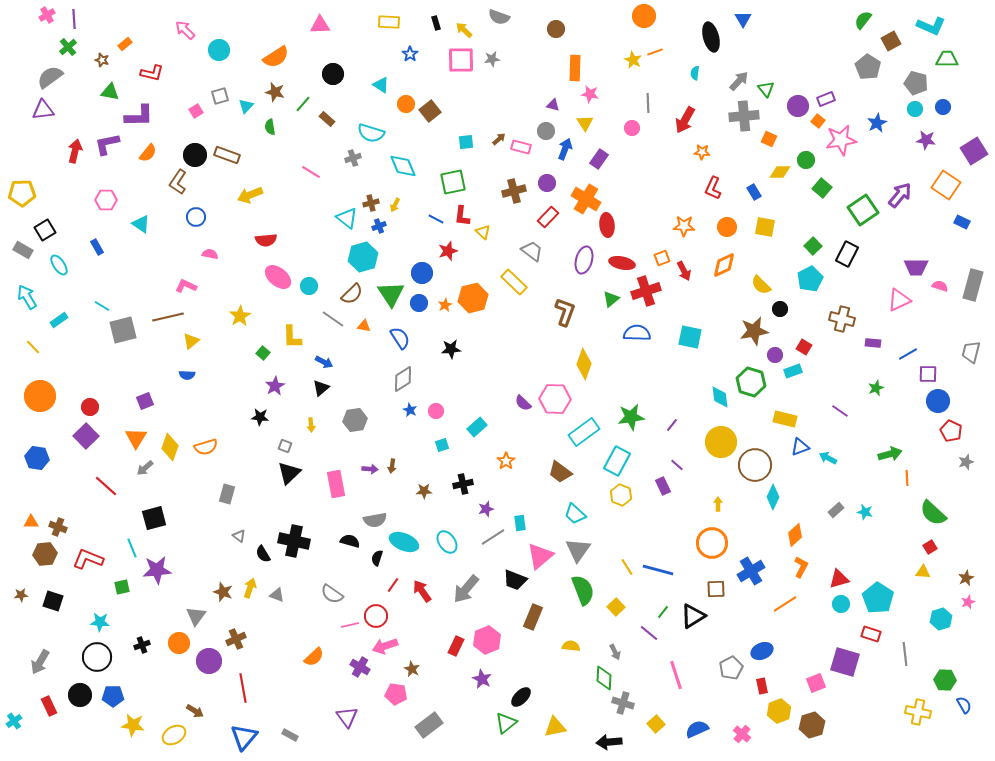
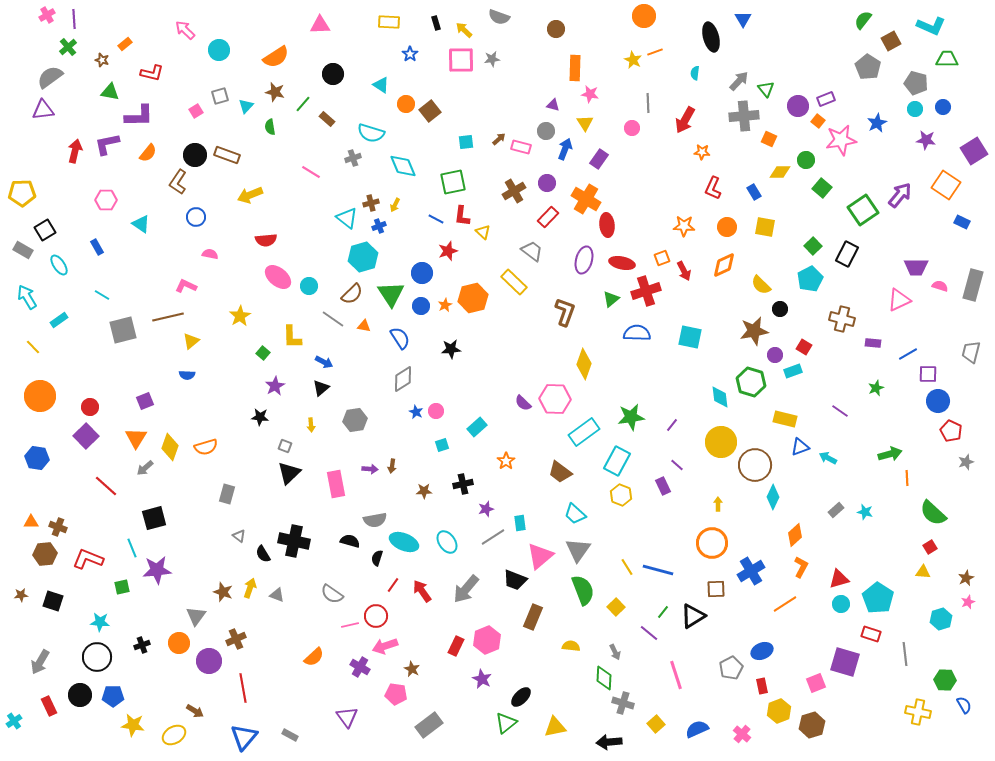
brown cross at (514, 191): rotated 15 degrees counterclockwise
blue circle at (419, 303): moved 2 px right, 3 px down
cyan line at (102, 306): moved 11 px up
blue star at (410, 410): moved 6 px right, 2 px down
